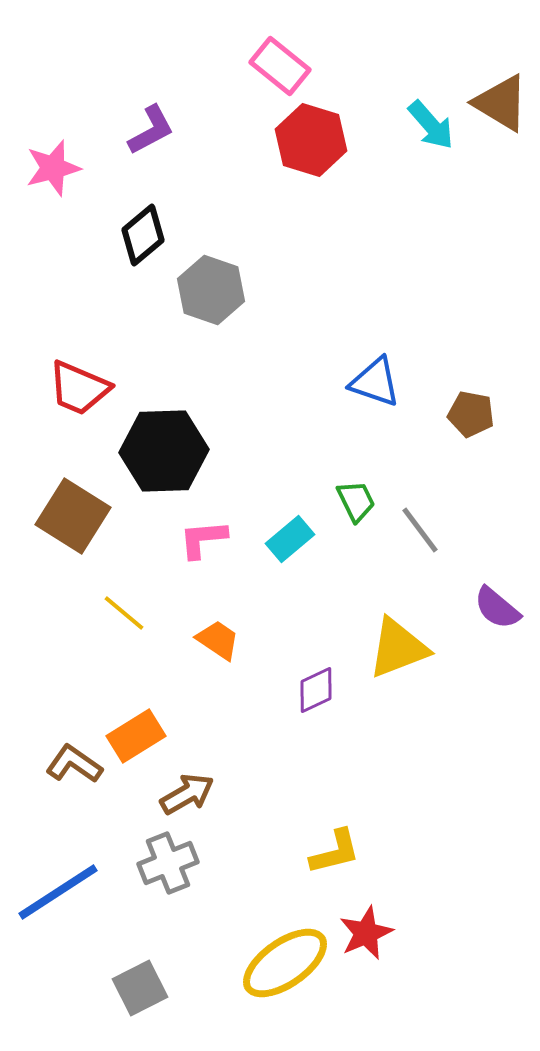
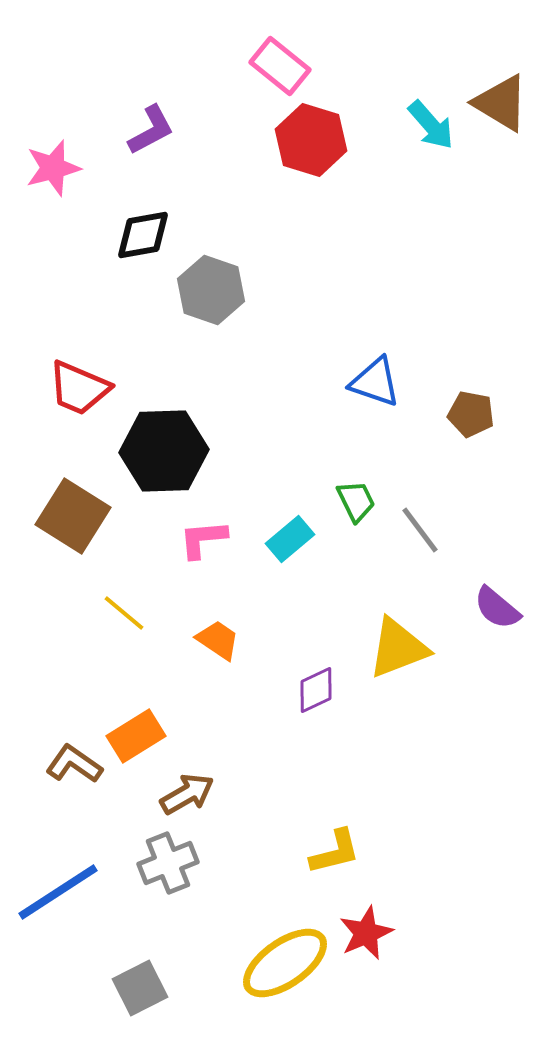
black diamond: rotated 30 degrees clockwise
